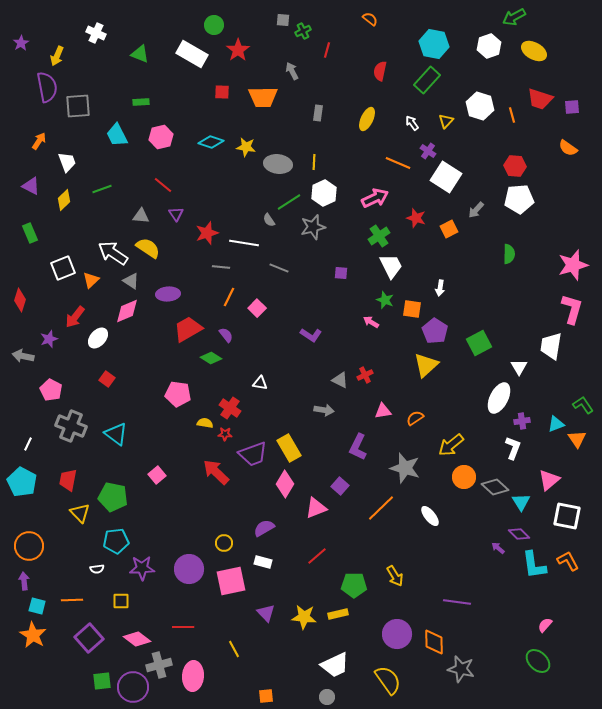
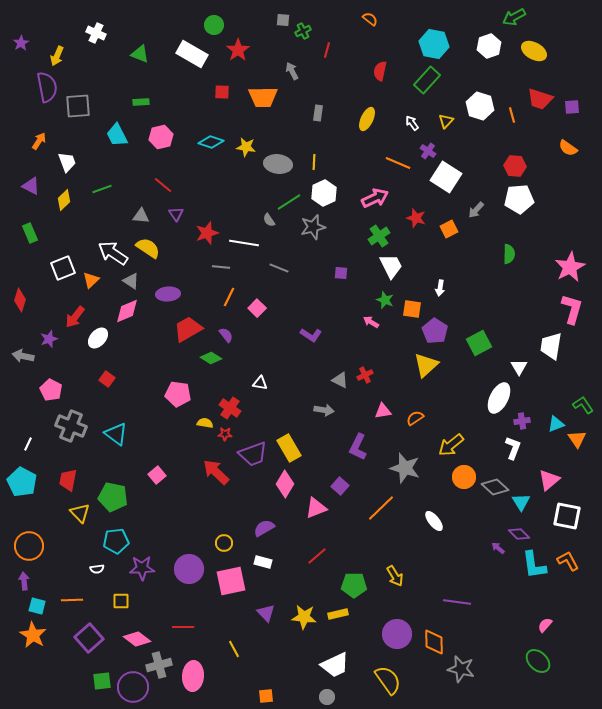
pink star at (573, 265): moved 3 px left, 2 px down; rotated 12 degrees counterclockwise
white ellipse at (430, 516): moved 4 px right, 5 px down
